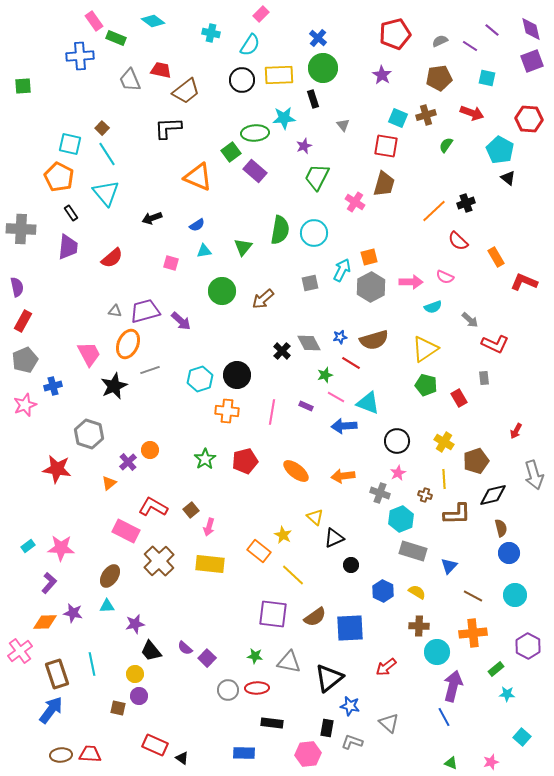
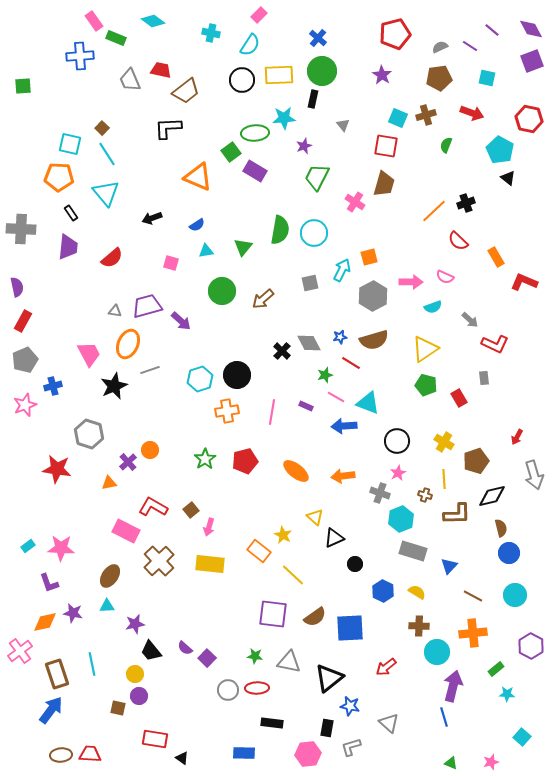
pink rectangle at (261, 14): moved 2 px left, 1 px down
purple diamond at (531, 29): rotated 15 degrees counterclockwise
gray semicircle at (440, 41): moved 6 px down
green circle at (323, 68): moved 1 px left, 3 px down
black rectangle at (313, 99): rotated 30 degrees clockwise
red hexagon at (529, 119): rotated 8 degrees clockwise
green semicircle at (446, 145): rotated 14 degrees counterclockwise
purple rectangle at (255, 171): rotated 10 degrees counterclockwise
orange pentagon at (59, 177): rotated 24 degrees counterclockwise
cyan triangle at (204, 251): moved 2 px right
gray hexagon at (371, 287): moved 2 px right, 9 px down
purple trapezoid at (145, 311): moved 2 px right, 5 px up
orange cross at (227, 411): rotated 15 degrees counterclockwise
red arrow at (516, 431): moved 1 px right, 6 px down
orange triangle at (109, 483): rotated 28 degrees clockwise
black diamond at (493, 495): moved 1 px left, 1 px down
black circle at (351, 565): moved 4 px right, 1 px up
purple L-shape at (49, 583): rotated 120 degrees clockwise
orange diamond at (45, 622): rotated 10 degrees counterclockwise
purple hexagon at (528, 646): moved 3 px right
blue line at (444, 717): rotated 12 degrees clockwise
gray L-shape at (352, 742): moved 1 px left, 5 px down; rotated 35 degrees counterclockwise
red rectangle at (155, 745): moved 6 px up; rotated 15 degrees counterclockwise
